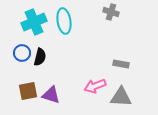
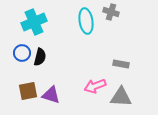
cyan ellipse: moved 22 px right
